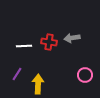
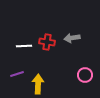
red cross: moved 2 px left
purple line: rotated 40 degrees clockwise
